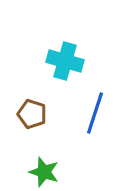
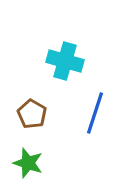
brown pentagon: rotated 12 degrees clockwise
green star: moved 16 px left, 9 px up
